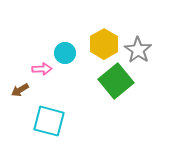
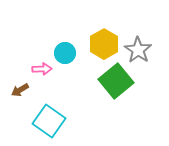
cyan square: rotated 20 degrees clockwise
